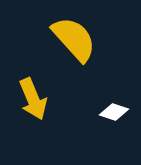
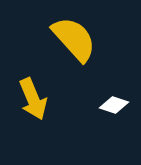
white diamond: moved 7 px up
